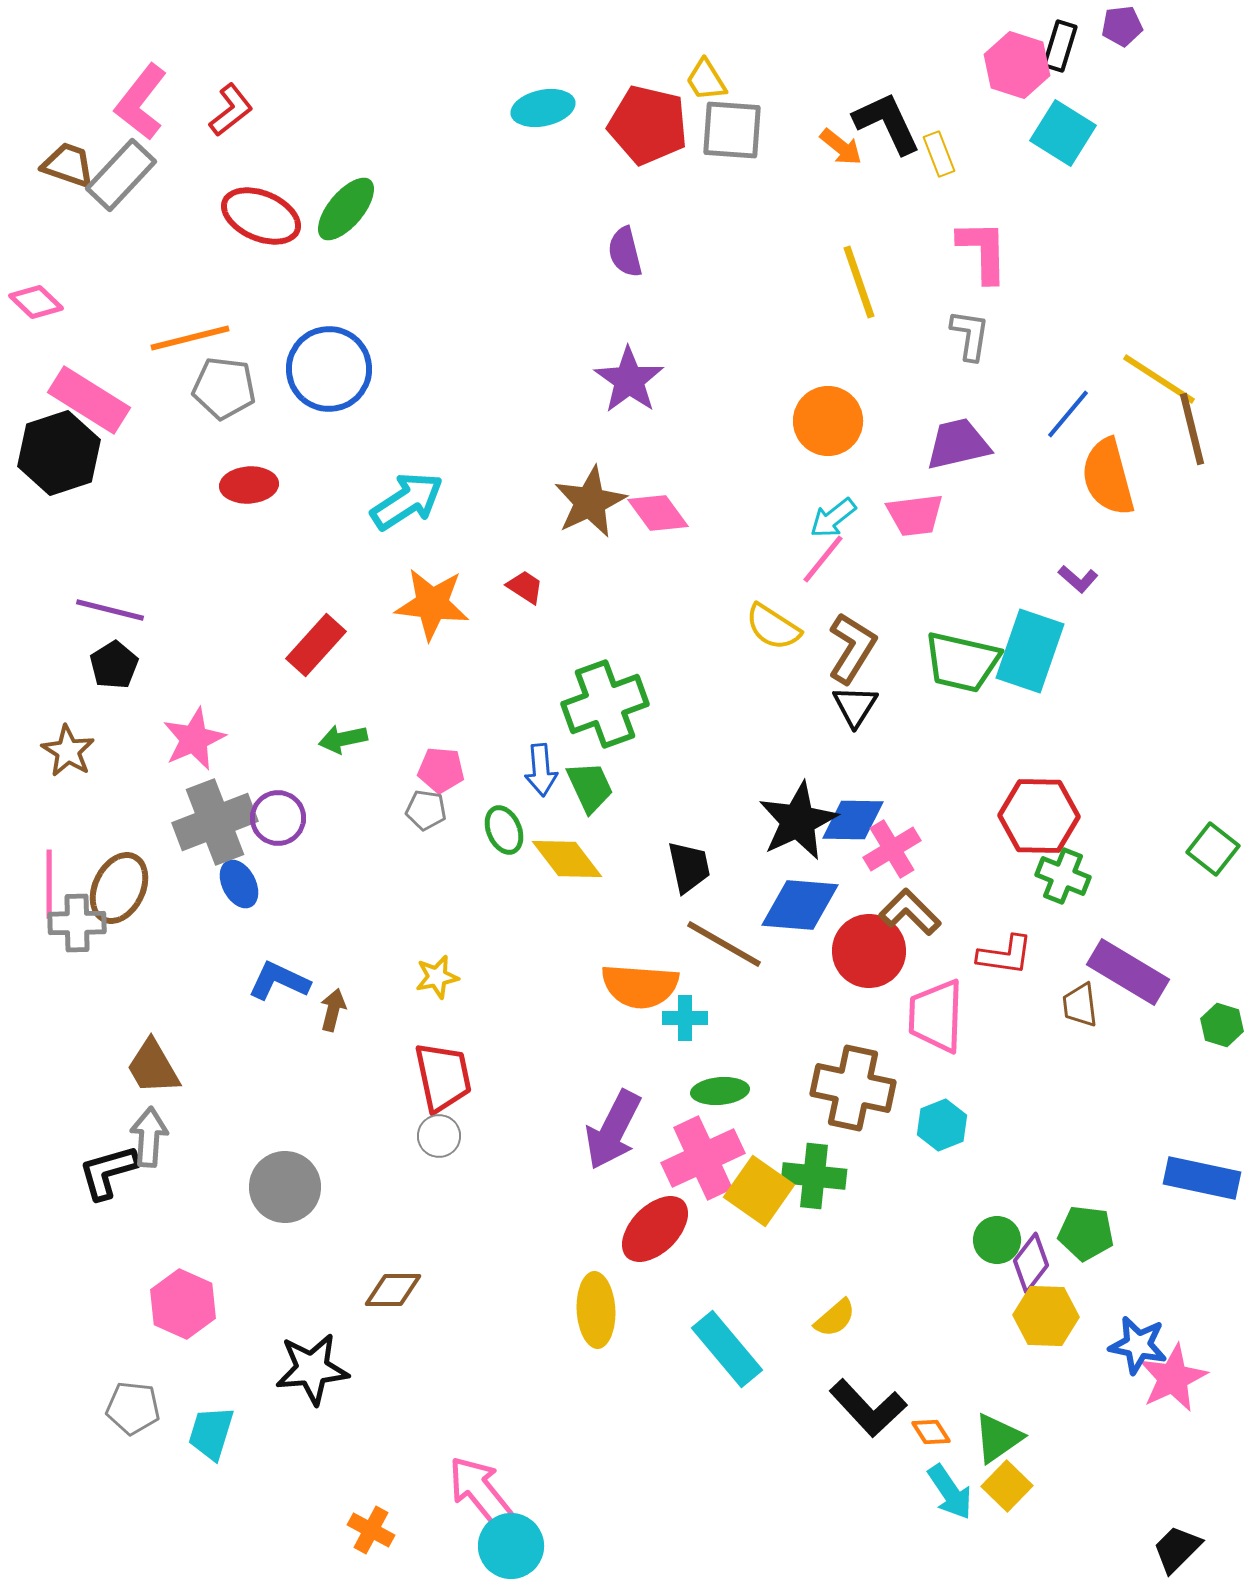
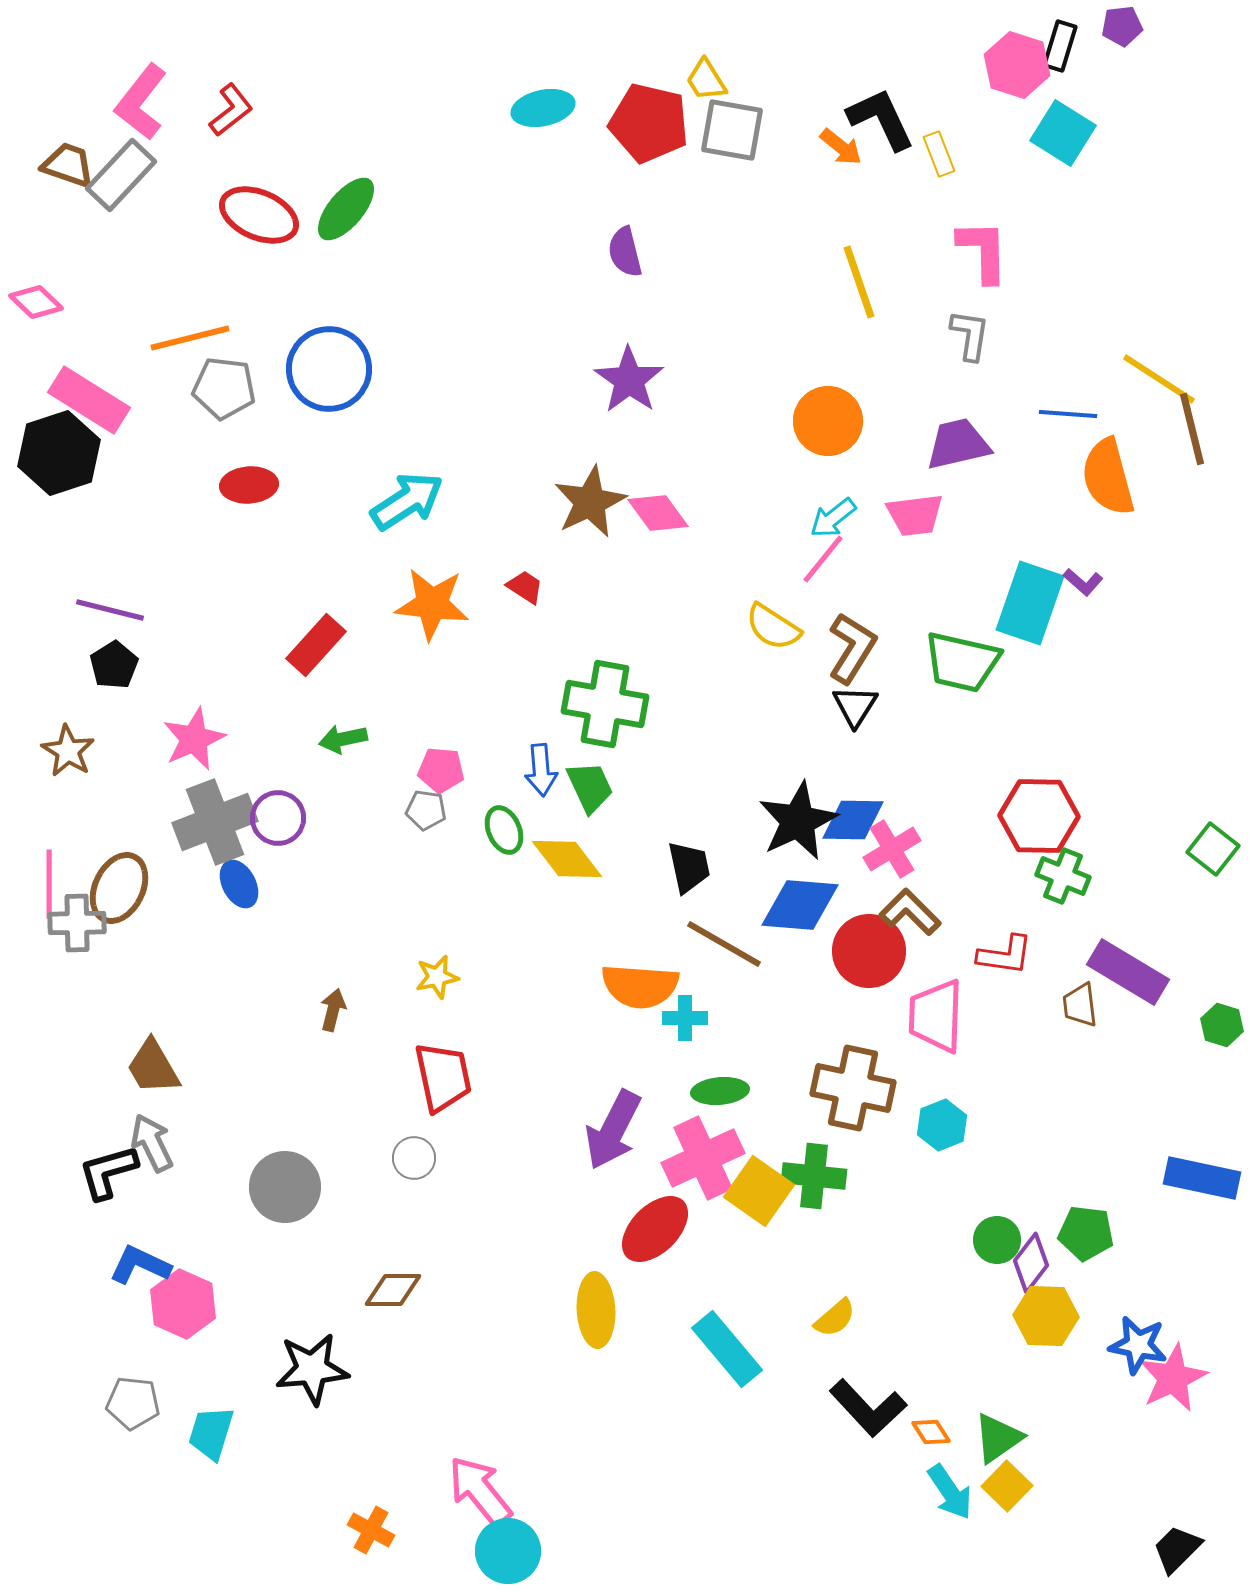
black L-shape at (887, 123): moved 6 px left, 4 px up
red pentagon at (648, 125): moved 1 px right, 2 px up
gray square at (732, 130): rotated 6 degrees clockwise
red ellipse at (261, 216): moved 2 px left, 1 px up
blue line at (1068, 414): rotated 54 degrees clockwise
purple L-shape at (1078, 579): moved 5 px right, 3 px down
cyan rectangle at (1030, 651): moved 48 px up
green cross at (605, 704): rotated 30 degrees clockwise
blue L-shape at (279, 981): moved 139 px left, 284 px down
gray circle at (439, 1136): moved 25 px left, 22 px down
gray arrow at (149, 1137): moved 3 px right, 6 px down; rotated 30 degrees counterclockwise
gray pentagon at (133, 1408): moved 5 px up
cyan circle at (511, 1546): moved 3 px left, 5 px down
